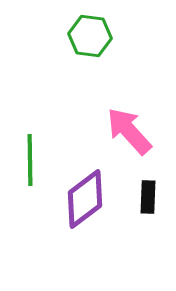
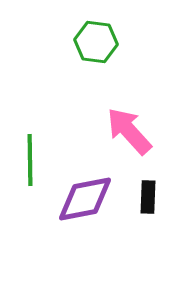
green hexagon: moved 6 px right, 6 px down
purple diamond: rotated 26 degrees clockwise
